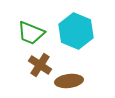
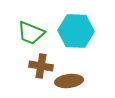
cyan hexagon: rotated 20 degrees counterclockwise
brown cross: moved 1 px right, 1 px down; rotated 25 degrees counterclockwise
